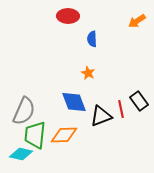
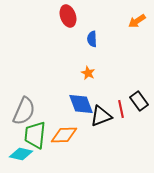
red ellipse: rotated 70 degrees clockwise
blue diamond: moved 7 px right, 2 px down
